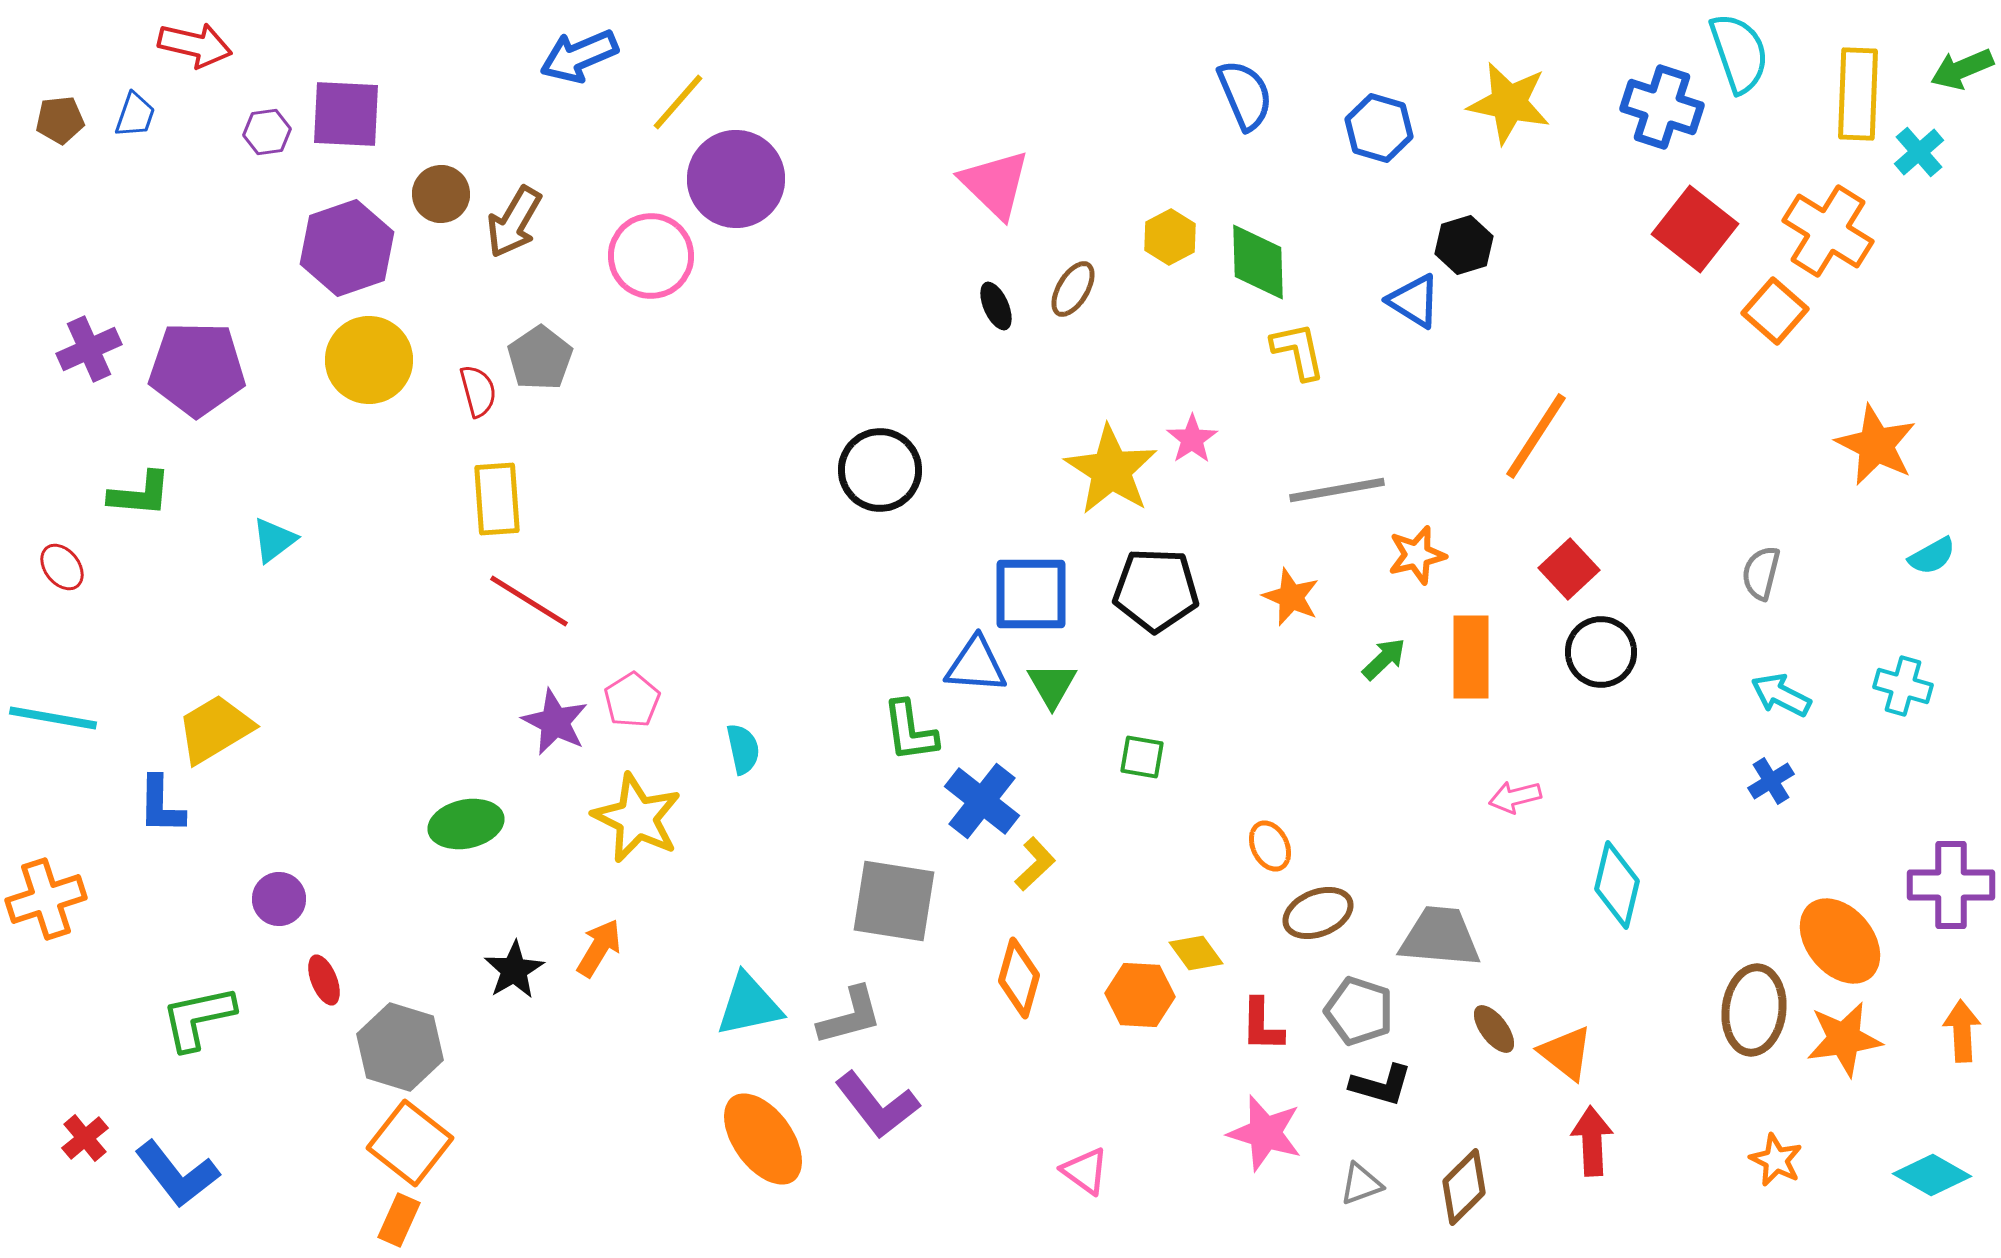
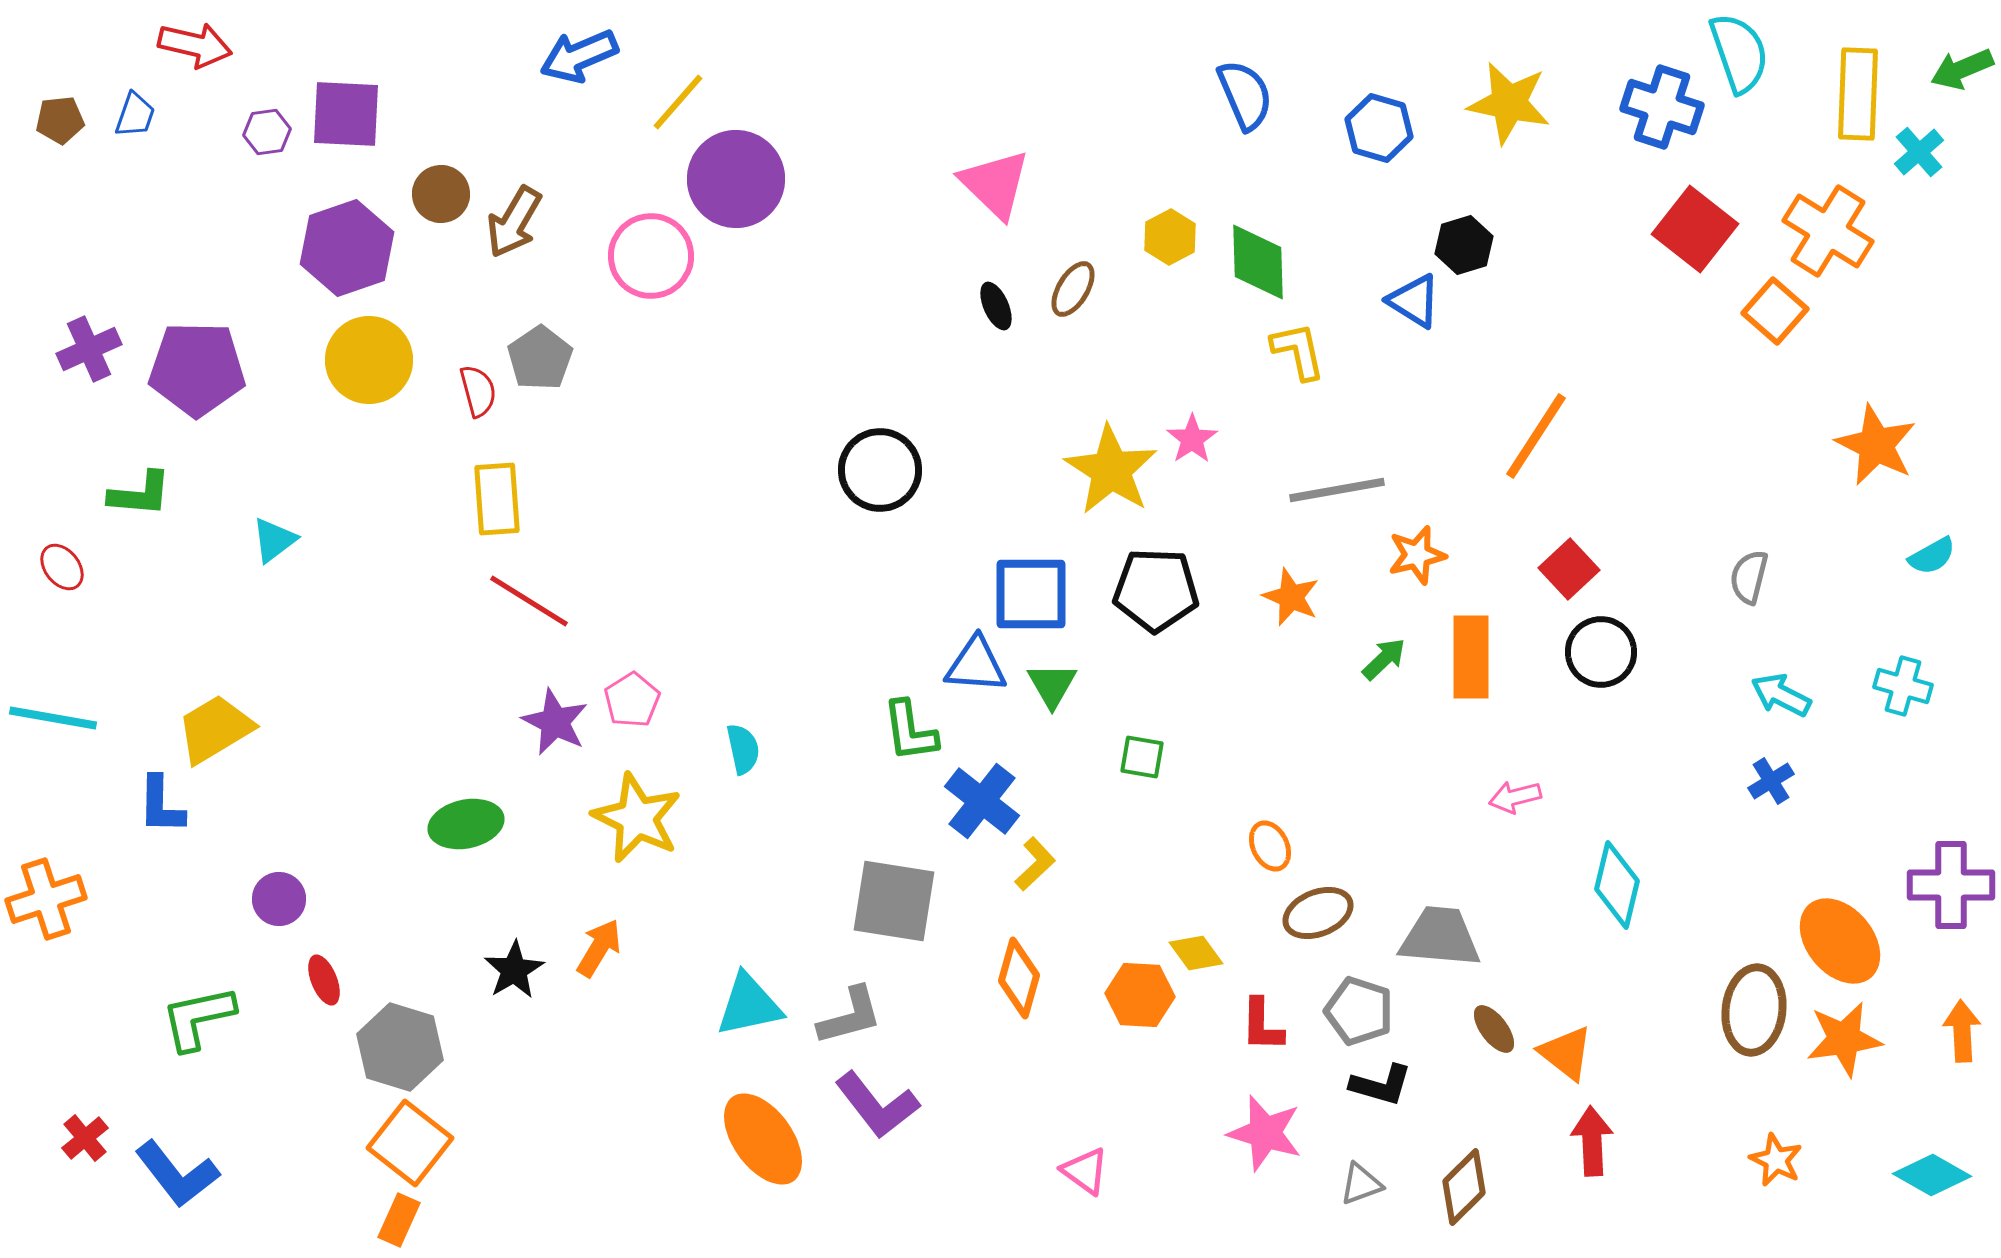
gray semicircle at (1761, 573): moved 12 px left, 4 px down
